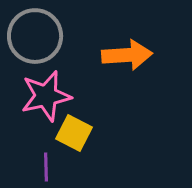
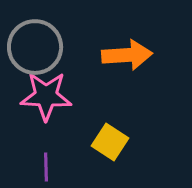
gray circle: moved 11 px down
pink star: rotated 15 degrees clockwise
yellow square: moved 36 px right, 9 px down; rotated 6 degrees clockwise
